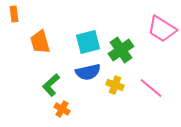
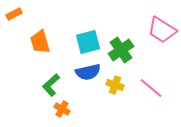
orange rectangle: rotated 70 degrees clockwise
pink trapezoid: moved 1 px down
